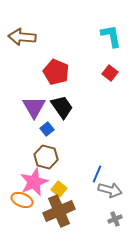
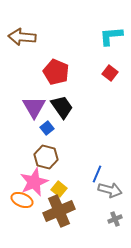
cyan L-shape: rotated 85 degrees counterclockwise
blue square: moved 1 px up
